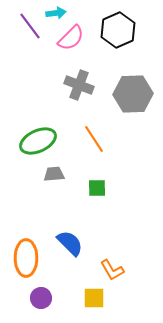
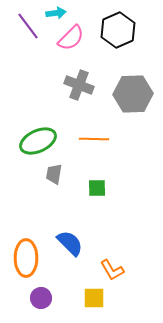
purple line: moved 2 px left
orange line: rotated 56 degrees counterclockwise
gray trapezoid: rotated 75 degrees counterclockwise
